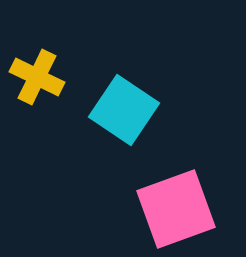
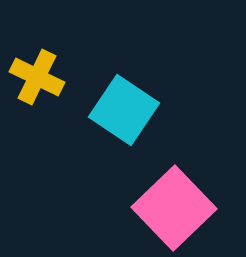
pink square: moved 2 px left, 1 px up; rotated 24 degrees counterclockwise
